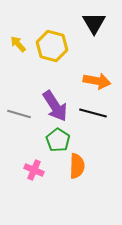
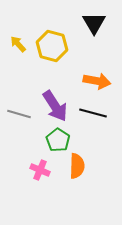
pink cross: moved 6 px right
